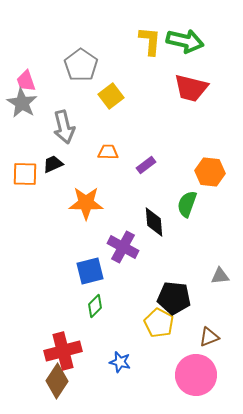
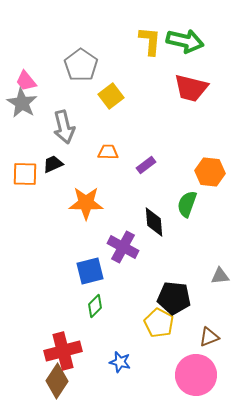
pink trapezoid: rotated 20 degrees counterclockwise
